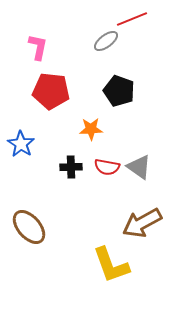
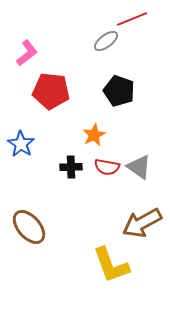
pink L-shape: moved 11 px left, 6 px down; rotated 40 degrees clockwise
orange star: moved 3 px right, 6 px down; rotated 25 degrees counterclockwise
